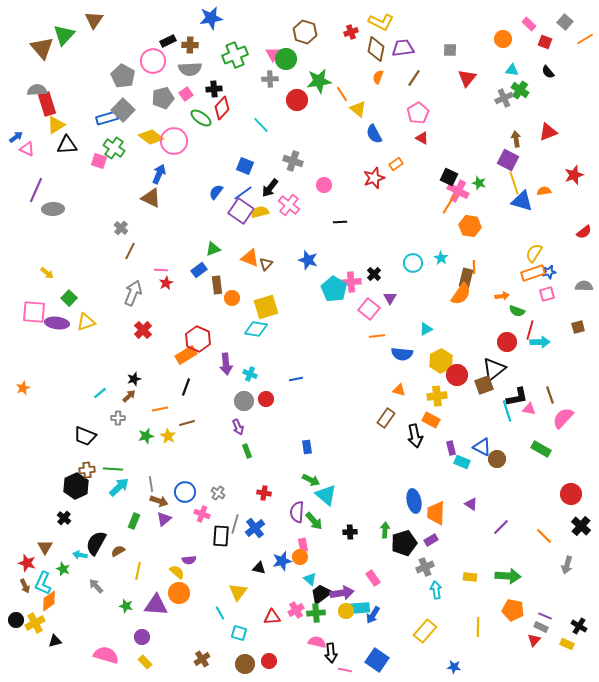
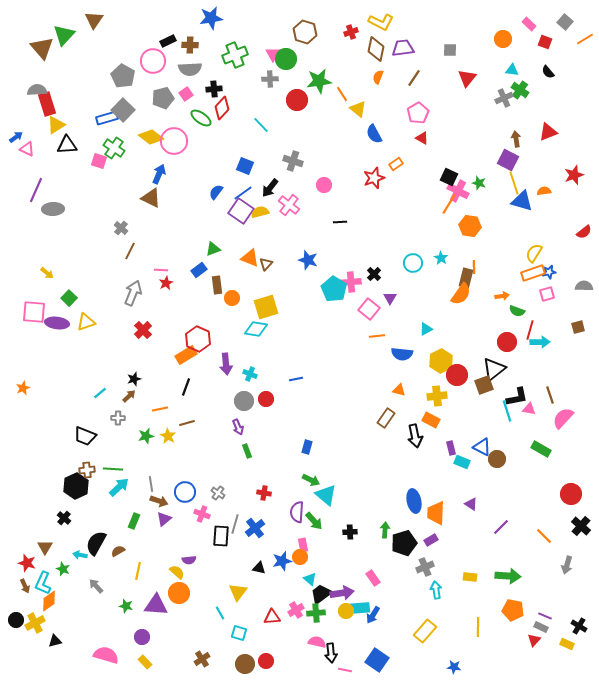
blue rectangle at (307, 447): rotated 24 degrees clockwise
red circle at (269, 661): moved 3 px left
